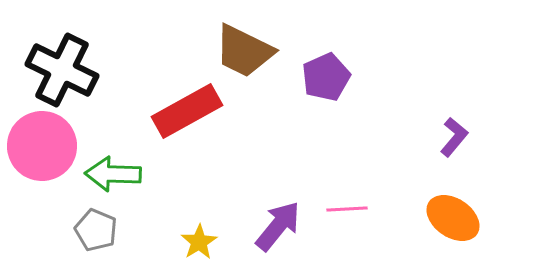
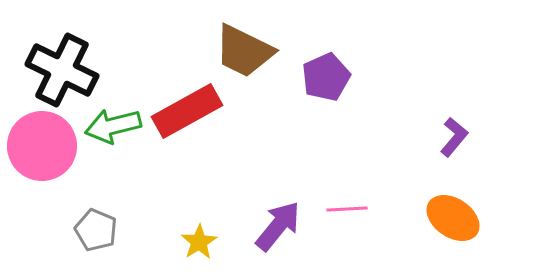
green arrow: moved 48 px up; rotated 16 degrees counterclockwise
